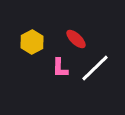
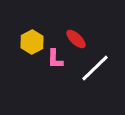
pink L-shape: moved 5 px left, 9 px up
